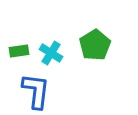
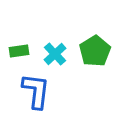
green pentagon: moved 6 px down
cyan cross: moved 4 px right, 1 px down; rotated 15 degrees clockwise
